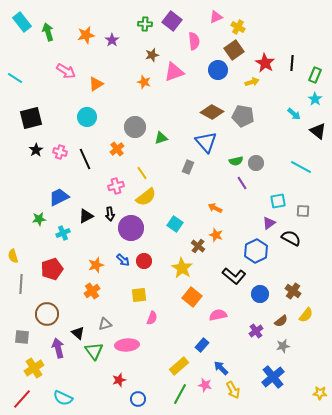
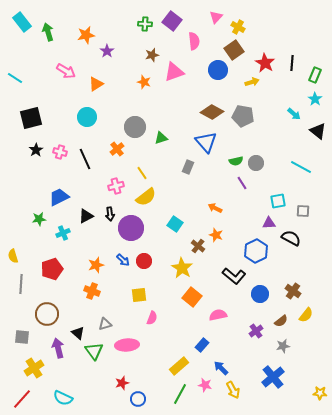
pink triangle at (216, 17): rotated 24 degrees counterclockwise
purple star at (112, 40): moved 5 px left, 11 px down
purple triangle at (269, 223): rotated 32 degrees clockwise
orange cross at (92, 291): rotated 35 degrees counterclockwise
red star at (119, 380): moved 3 px right, 3 px down
